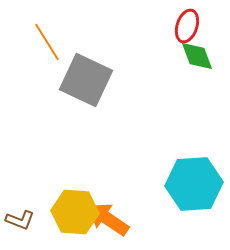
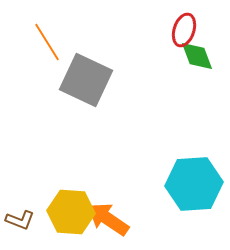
red ellipse: moved 3 px left, 4 px down
yellow hexagon: moved 4 px left
